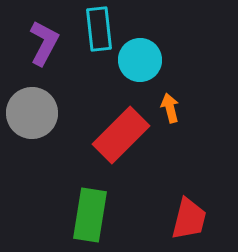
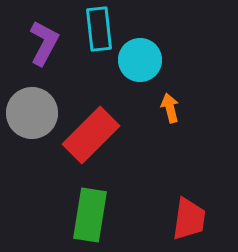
red rectangle: moved 30 px left
red trapezoid: rotated 6 degrees counterclockwise
